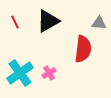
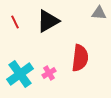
gray triangle: moved 10 px up
red semicircle: moved 3 px left, 9 px down
cyan cross: moved 1 px down
